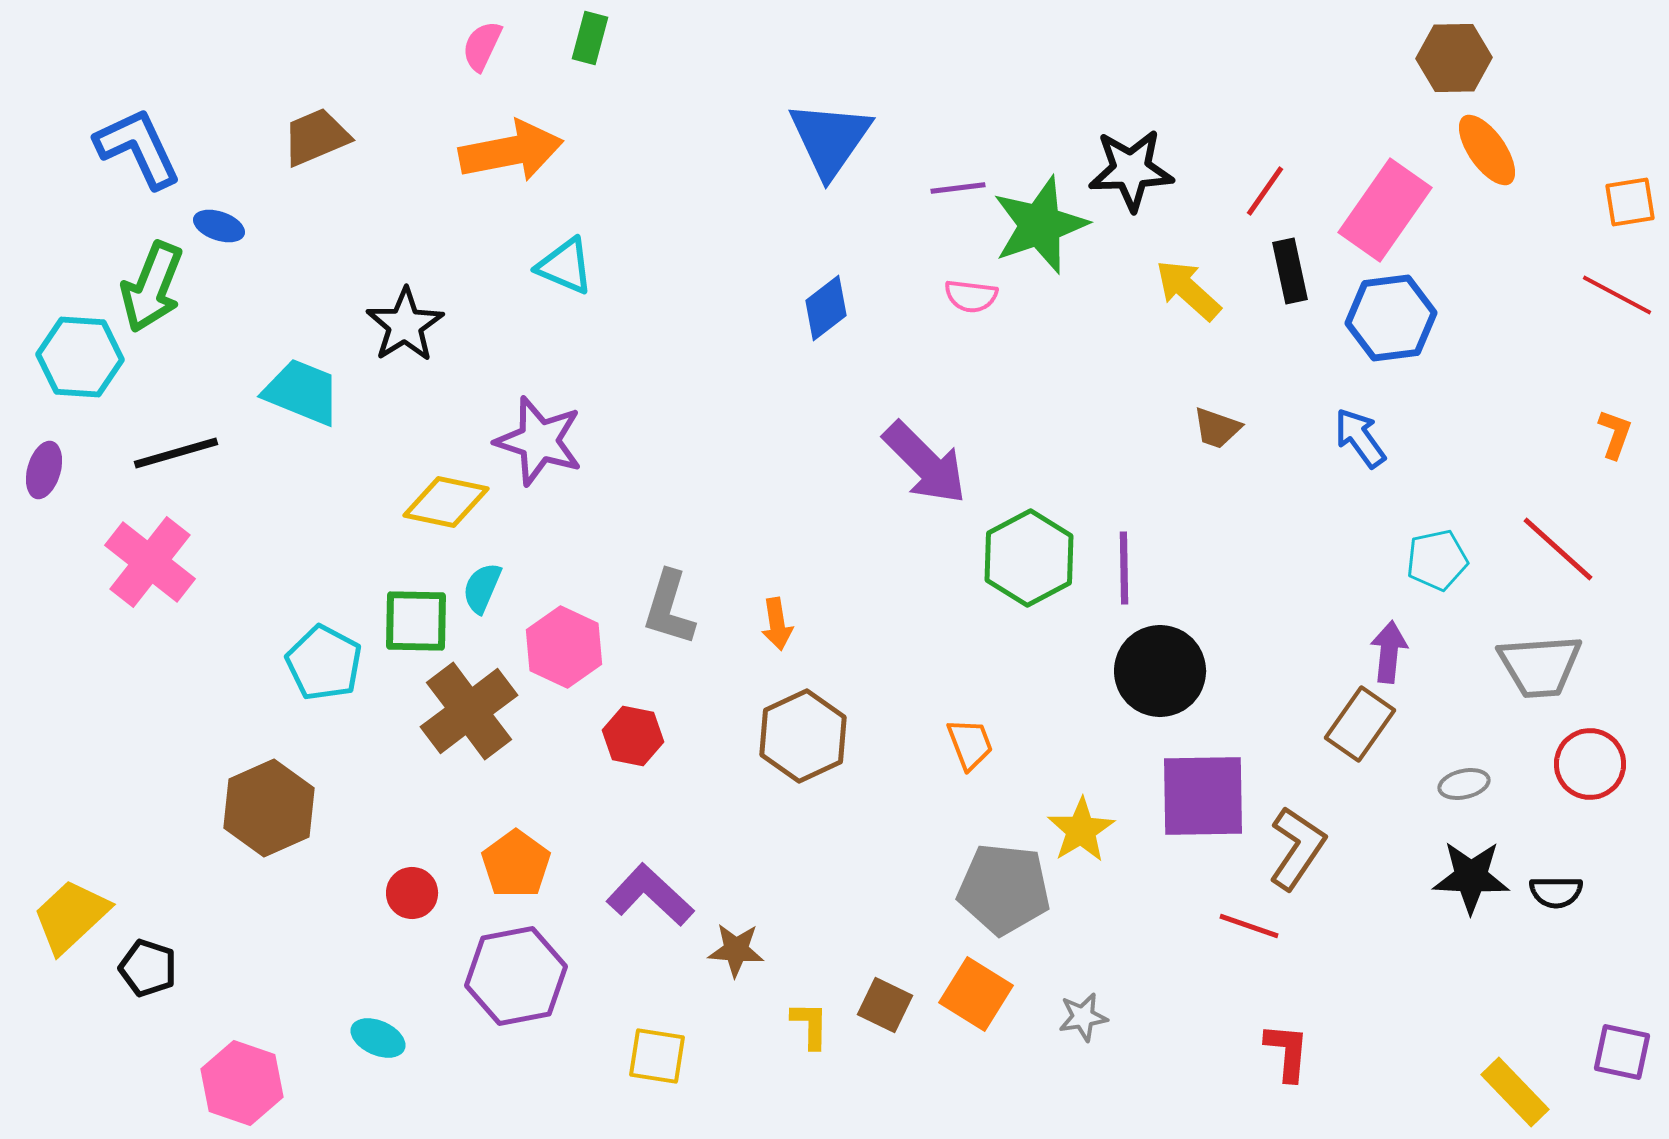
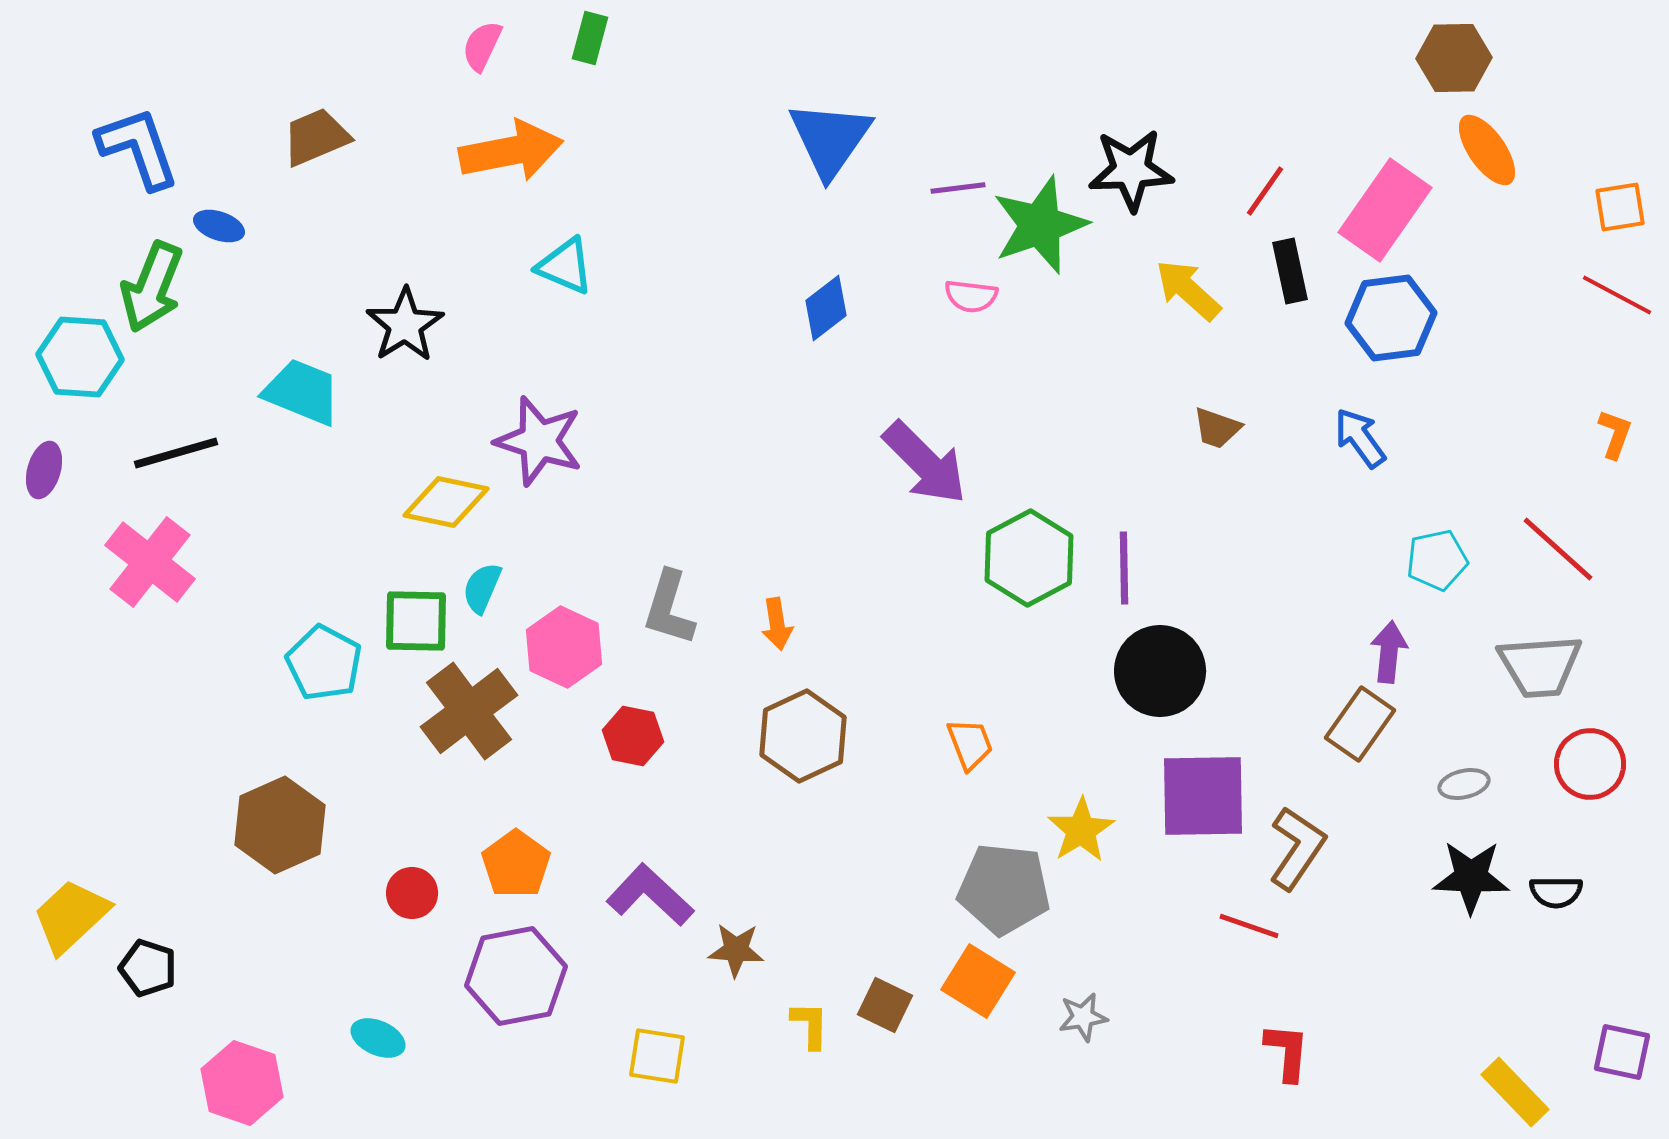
blue L-shape at (138, 148): rotated 6 degrees clockwise
orange square at (1630, 202): moved 10 px left, 5 px down
brown hexagon at (269, 808): moved 11 px right, 17 px down
orange square at (976, 994): moved 2 px right, 13 px up
